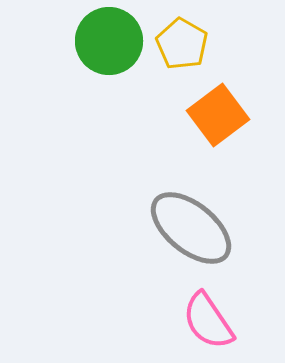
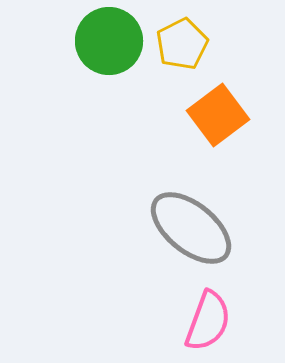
yellow pentagon: rotated 15 degrees clockwise
pink semicircle: rotated 126 degrees counterclockwise
